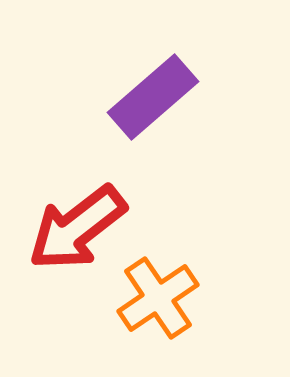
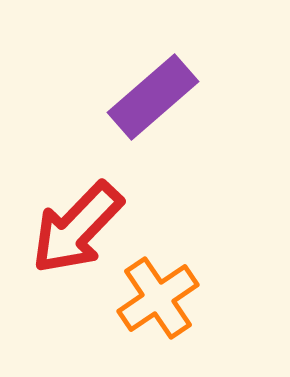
red arrow: rotated 8 degrees counterclockwise
